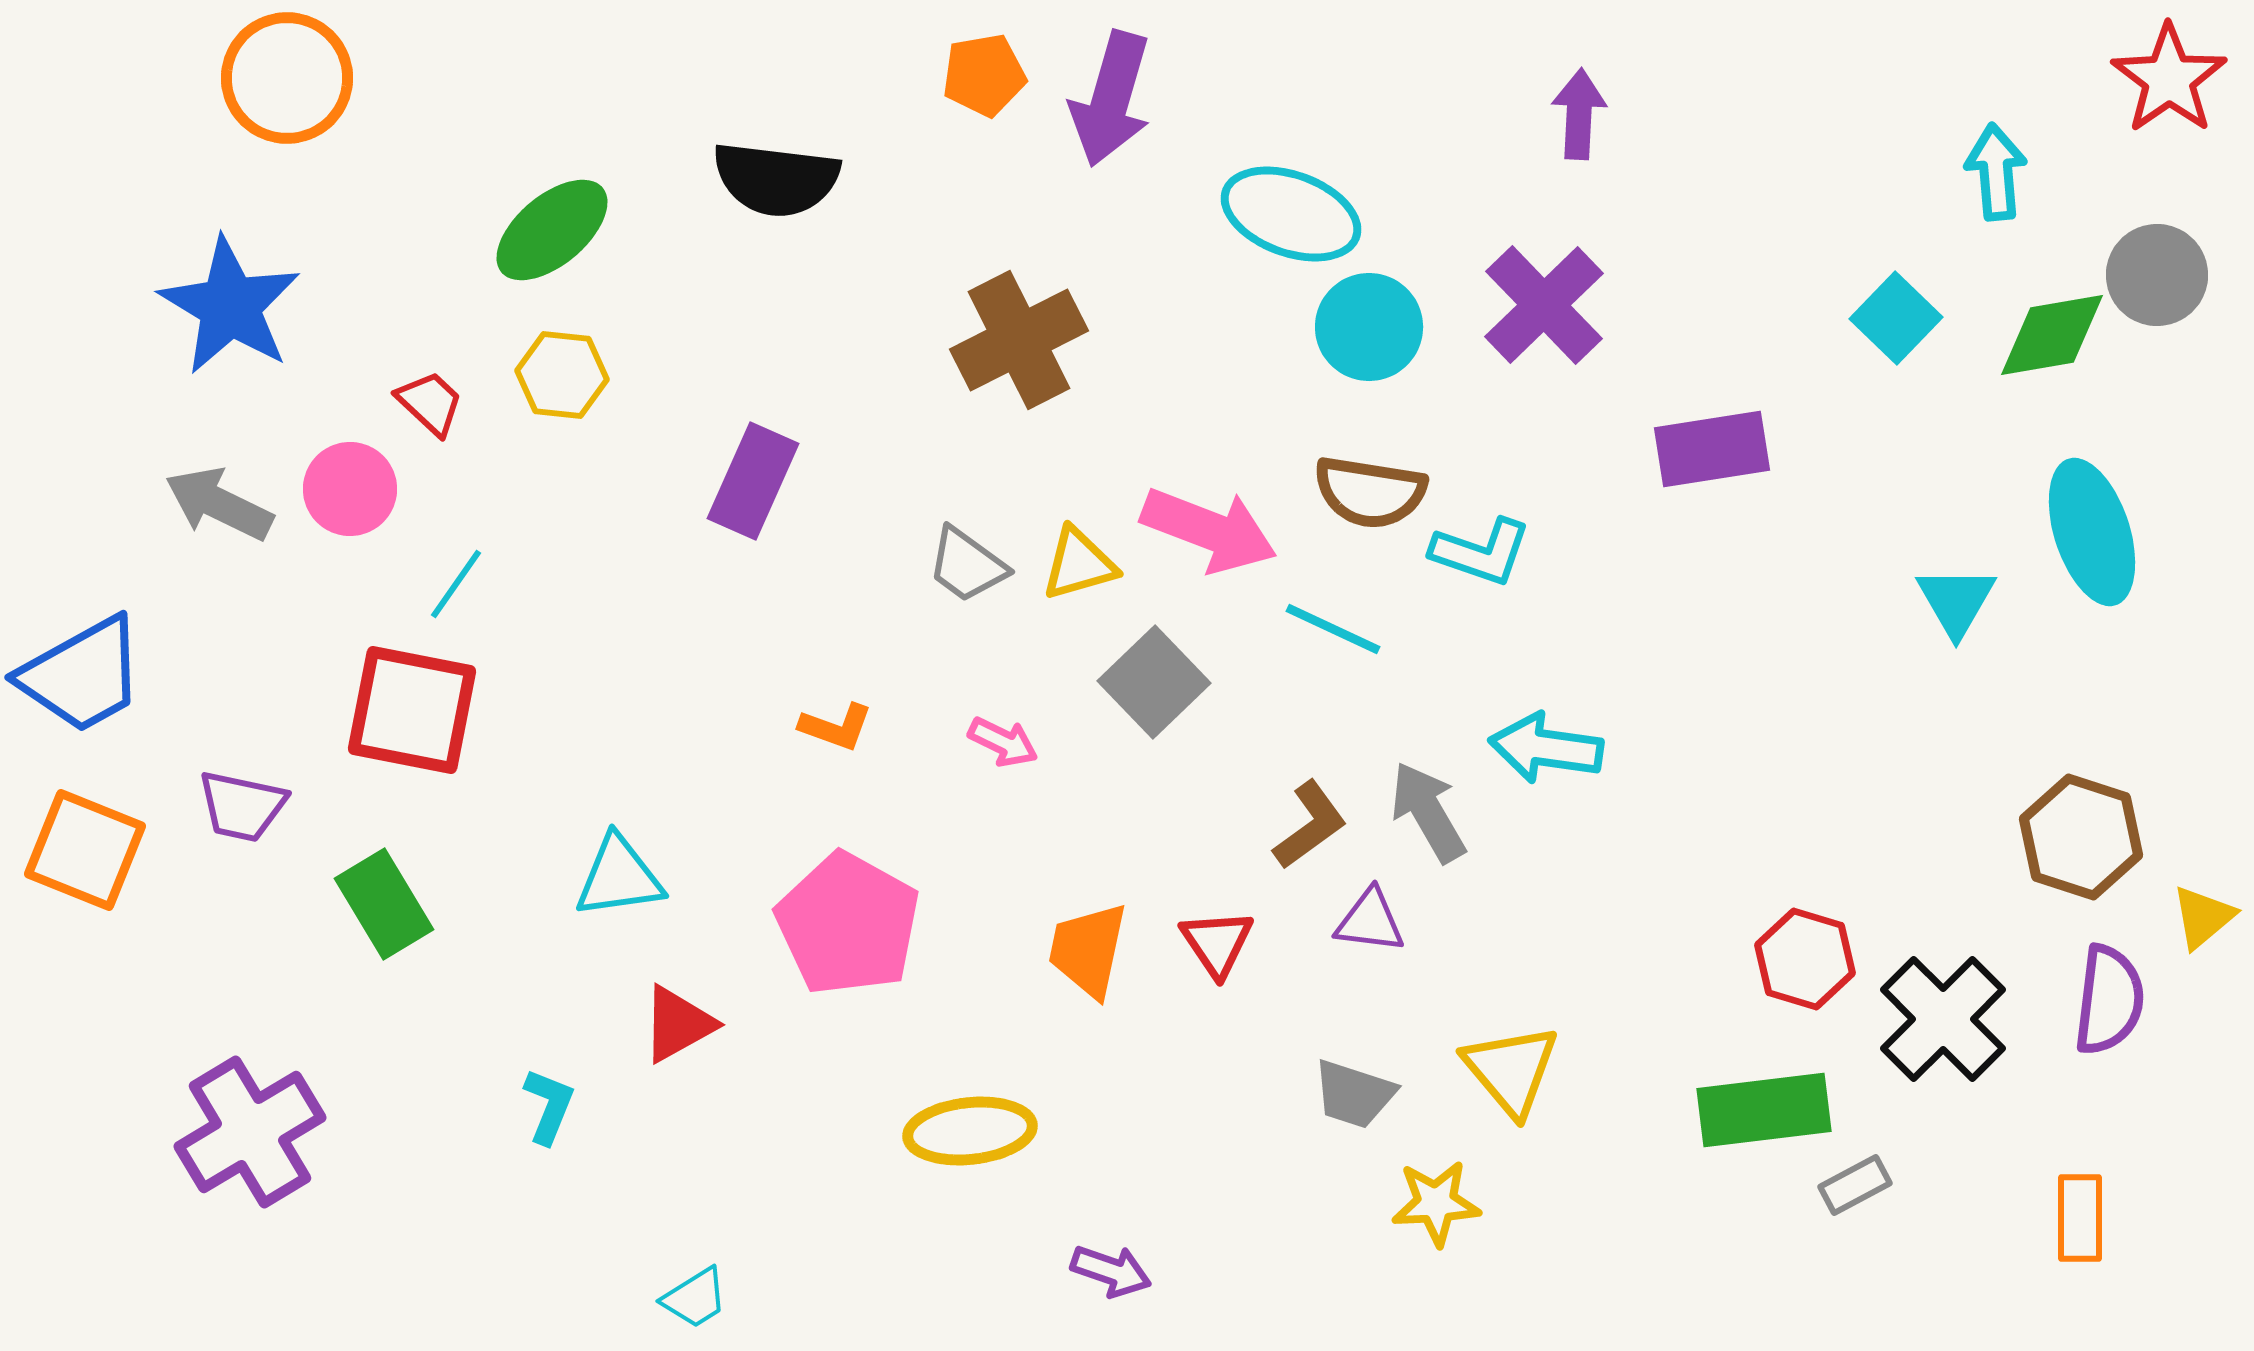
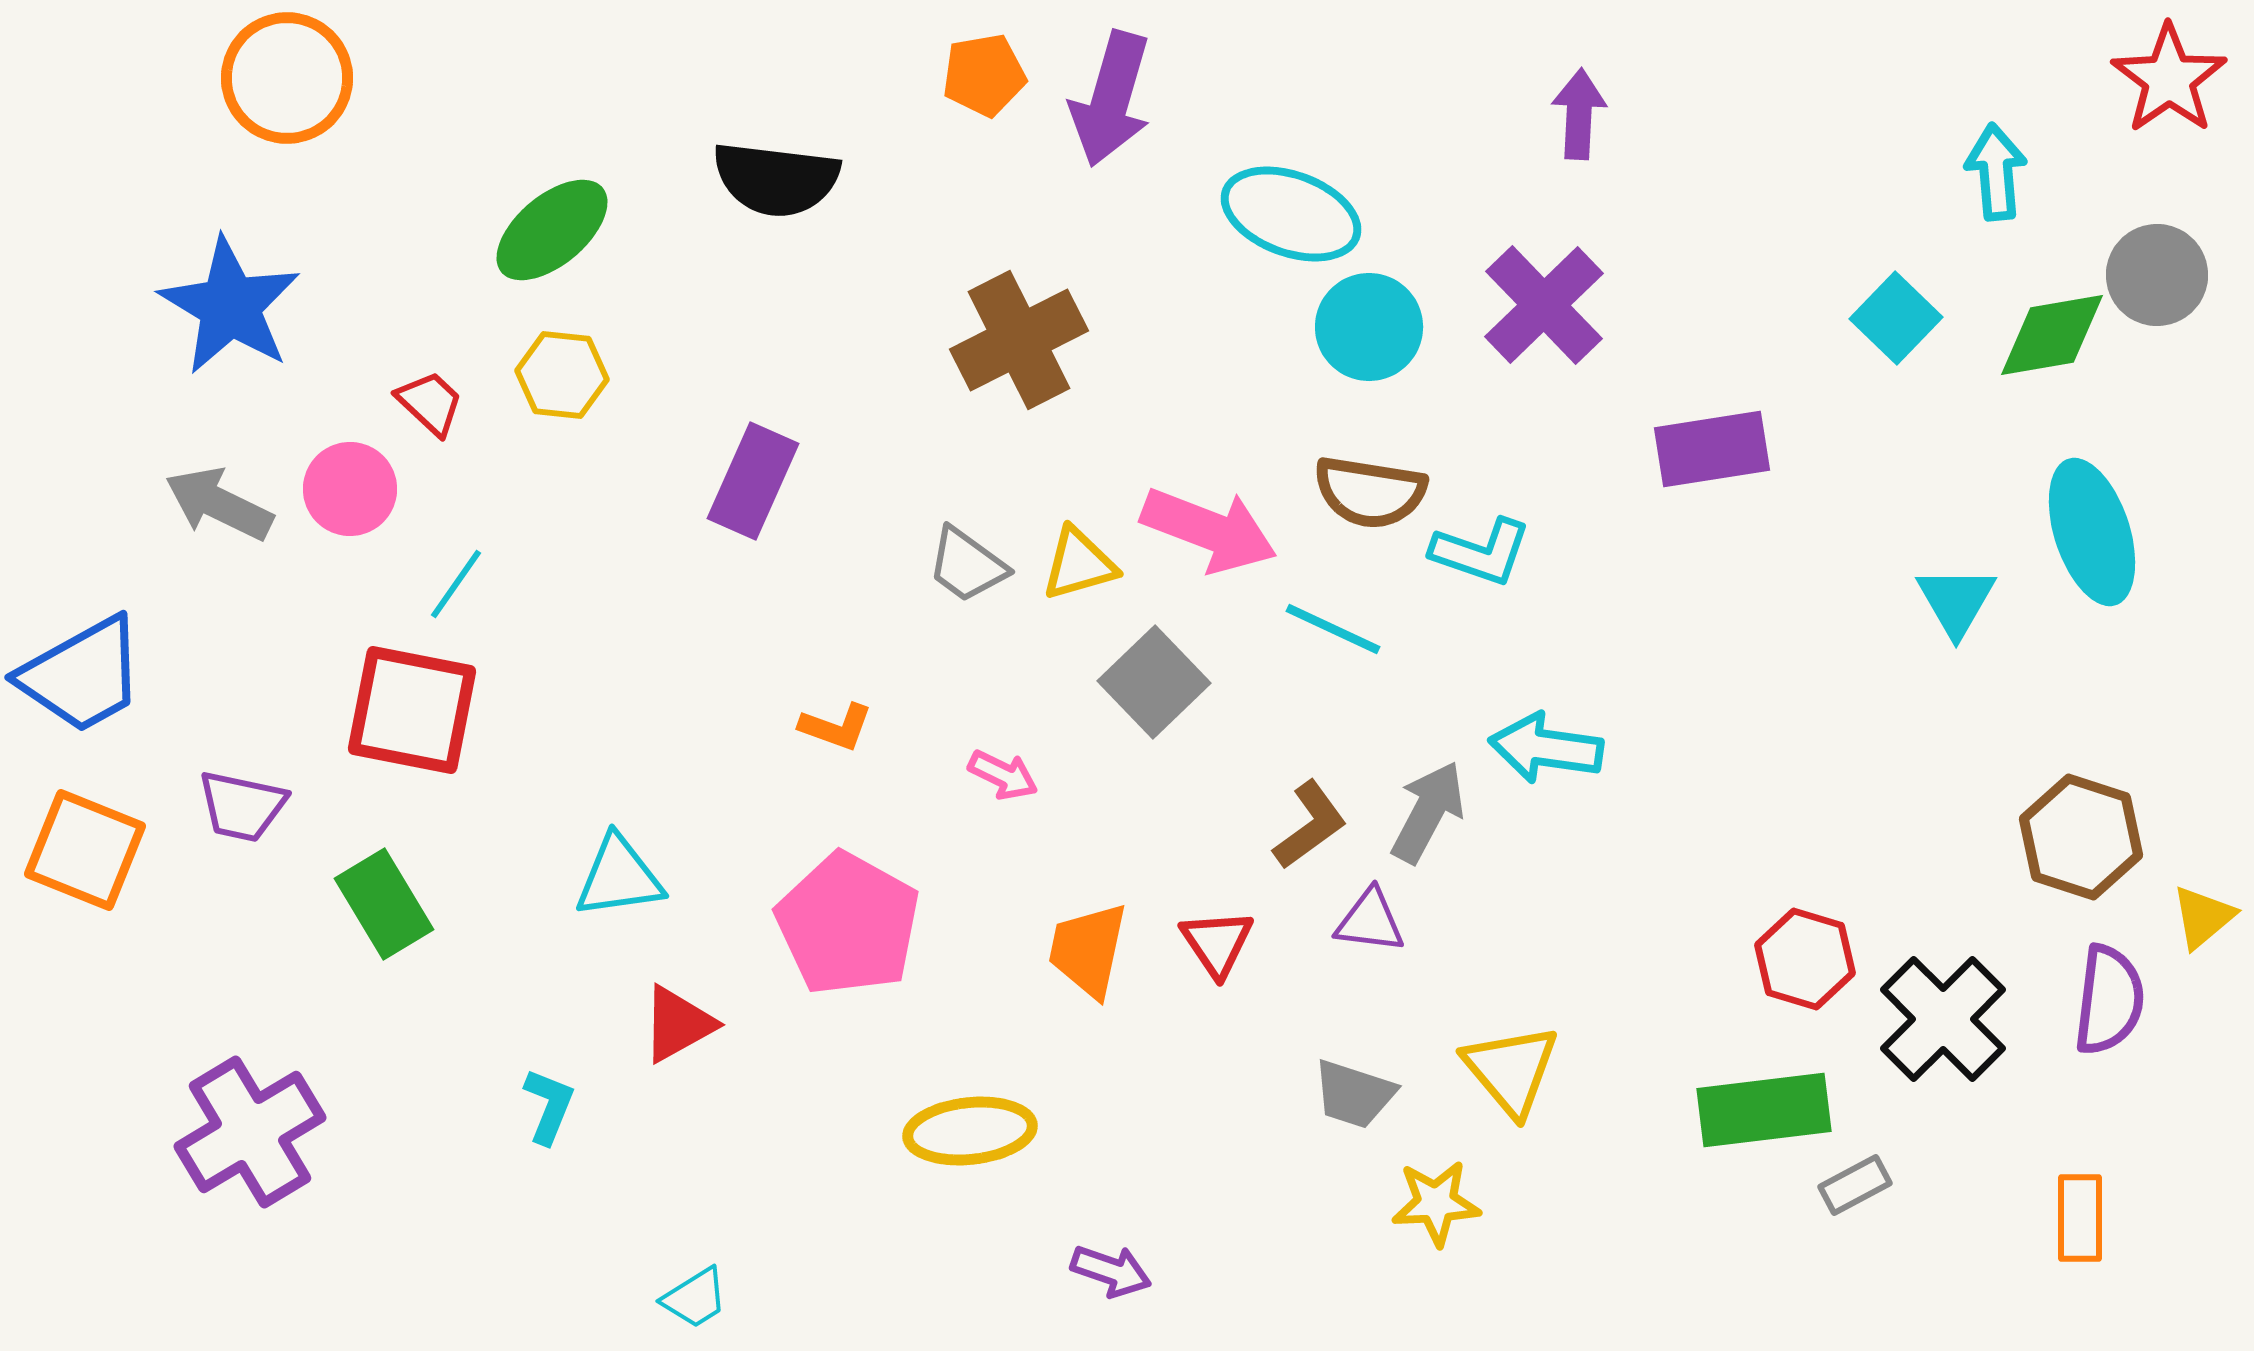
pink arrow at (1003, 742): moved 33 px down
gray arrow at (1428, 812): rotated 58 degrees clockwise
